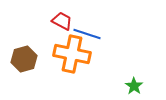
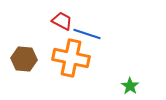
orange cross: moved 1 px left, 4 px down
brown hexagon: rotated 20 degrees clockwise
green star: moved 4 px left
